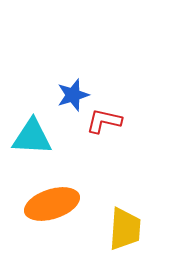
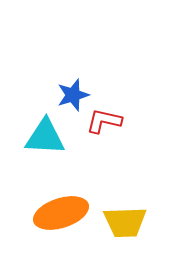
cyan triangle: moved 13 px right
orange ellipse: moved 9 px right, 9 px down
yellow trapezoid: moved 7 px up; rotated 84 degrees clockwise
